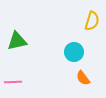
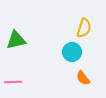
yellow semicircle: moved 8 px left, 7 px down
green triangle: moved 1 px left, 1 px up
cyan circle: moved 2 px left
